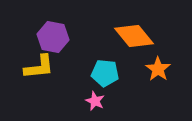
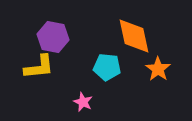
orange diamond: rotated 27 degrees clockwise
cyan pentagon: moved 2 px right, 6 px up
pink star: moved 12 px left, 1 px down
